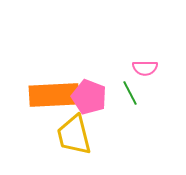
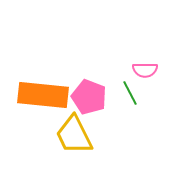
pink semicircle: moved 2 px down
orange rectangle: moved 11 px left; rotated 9 degrees clockwise
yellow trapezoid: rotated 12 degrees counterclockwise
